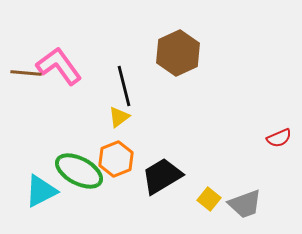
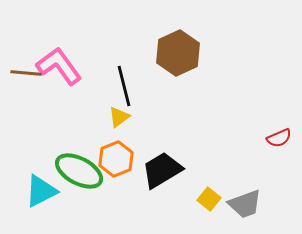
black trapezoid: moved 6 px up
